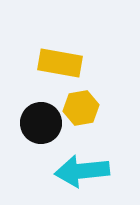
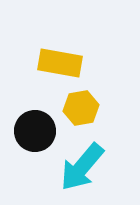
black circle: moved 6 px left, 8 px down
cyan arrow: moved 4 px up; rotated 44 degrees counterclockwise
